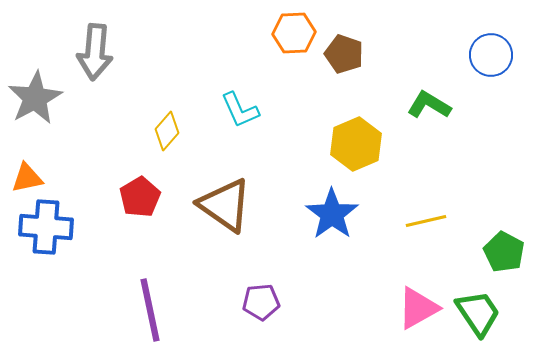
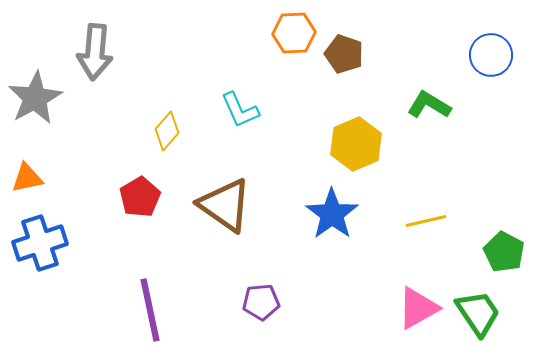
blue cross: moved 6 px left, 16 px down; rotated 22 degrees counterclockwise
